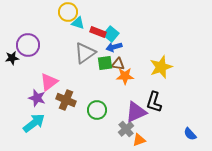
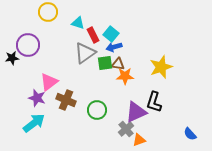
yellow circle: moved 20 px left
red rectangle: moved 5 px left, 3 px down; rotated 42 degrees clockwise
